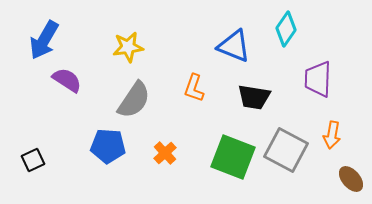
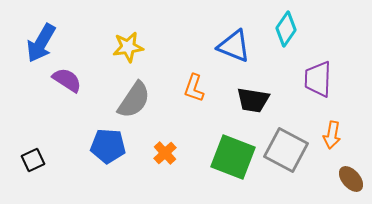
blue arrow: moved 3 px left, 3 px down
black trapezoid: moved 1 px left, 3 px down
